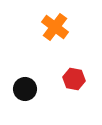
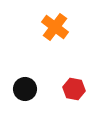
red hexagon: moved 10 px down
